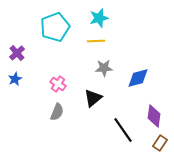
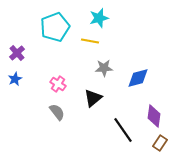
yellow line: moved 6 px left; rotated 12 degrees clockwise
gray semicircle: rotated 60 degrees counterclockwise
